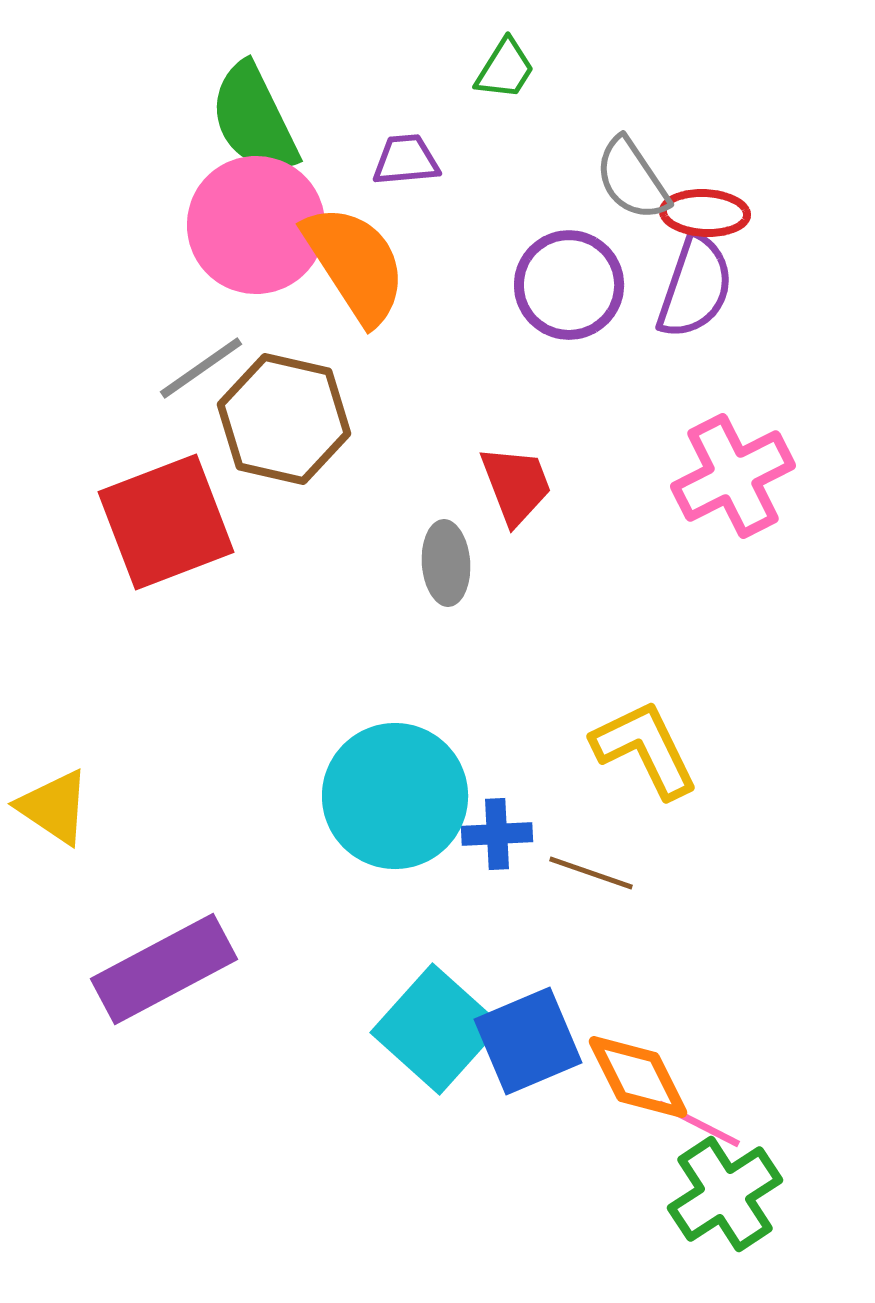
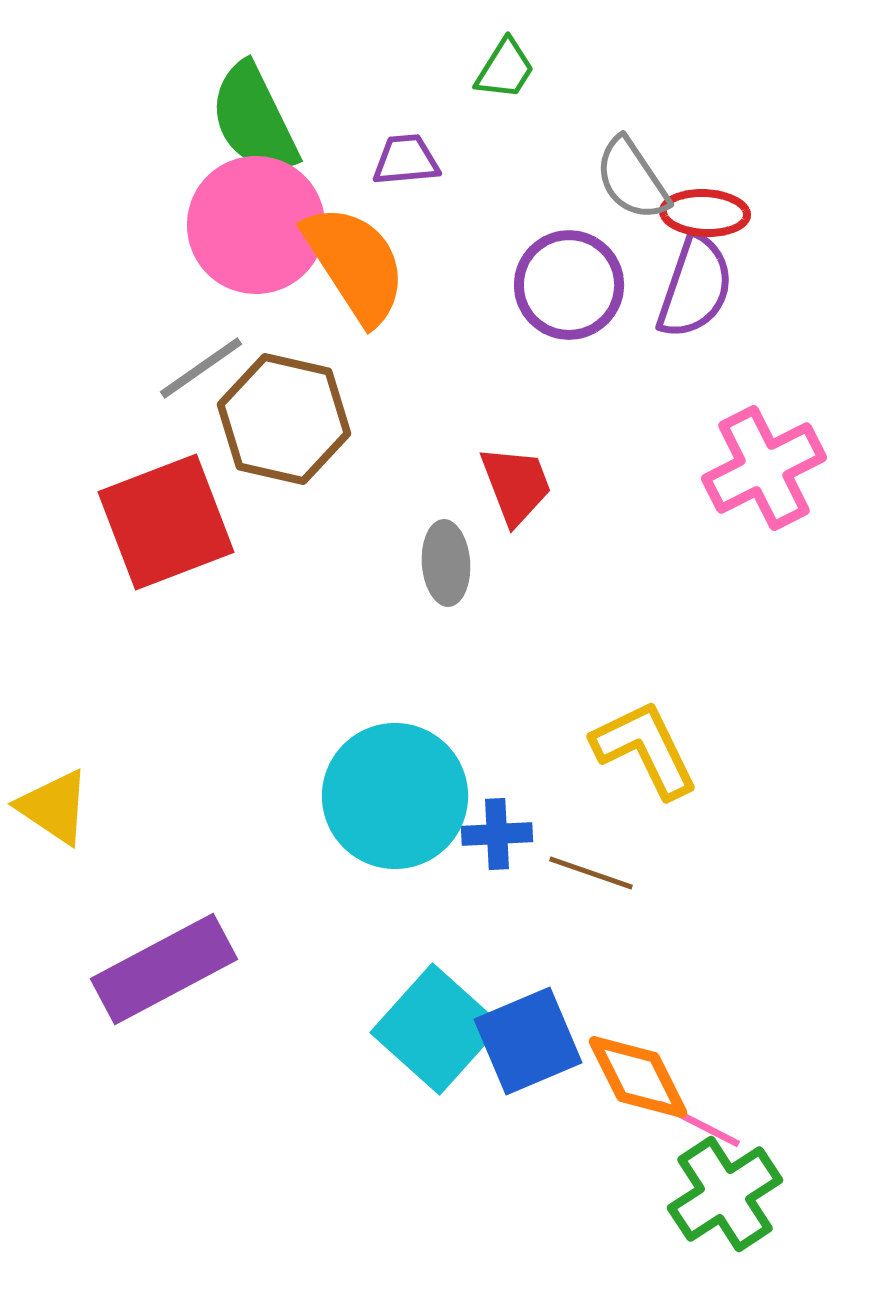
pink cross: moved 31 px right, 8 px up
